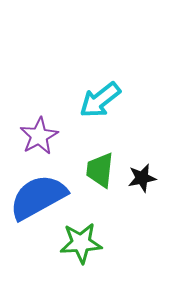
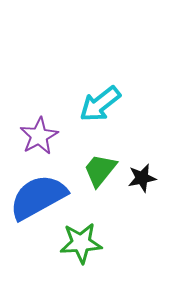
cyan arrow: moved 4 px down
green trapezoid: rotated 33 degrees clockwise
